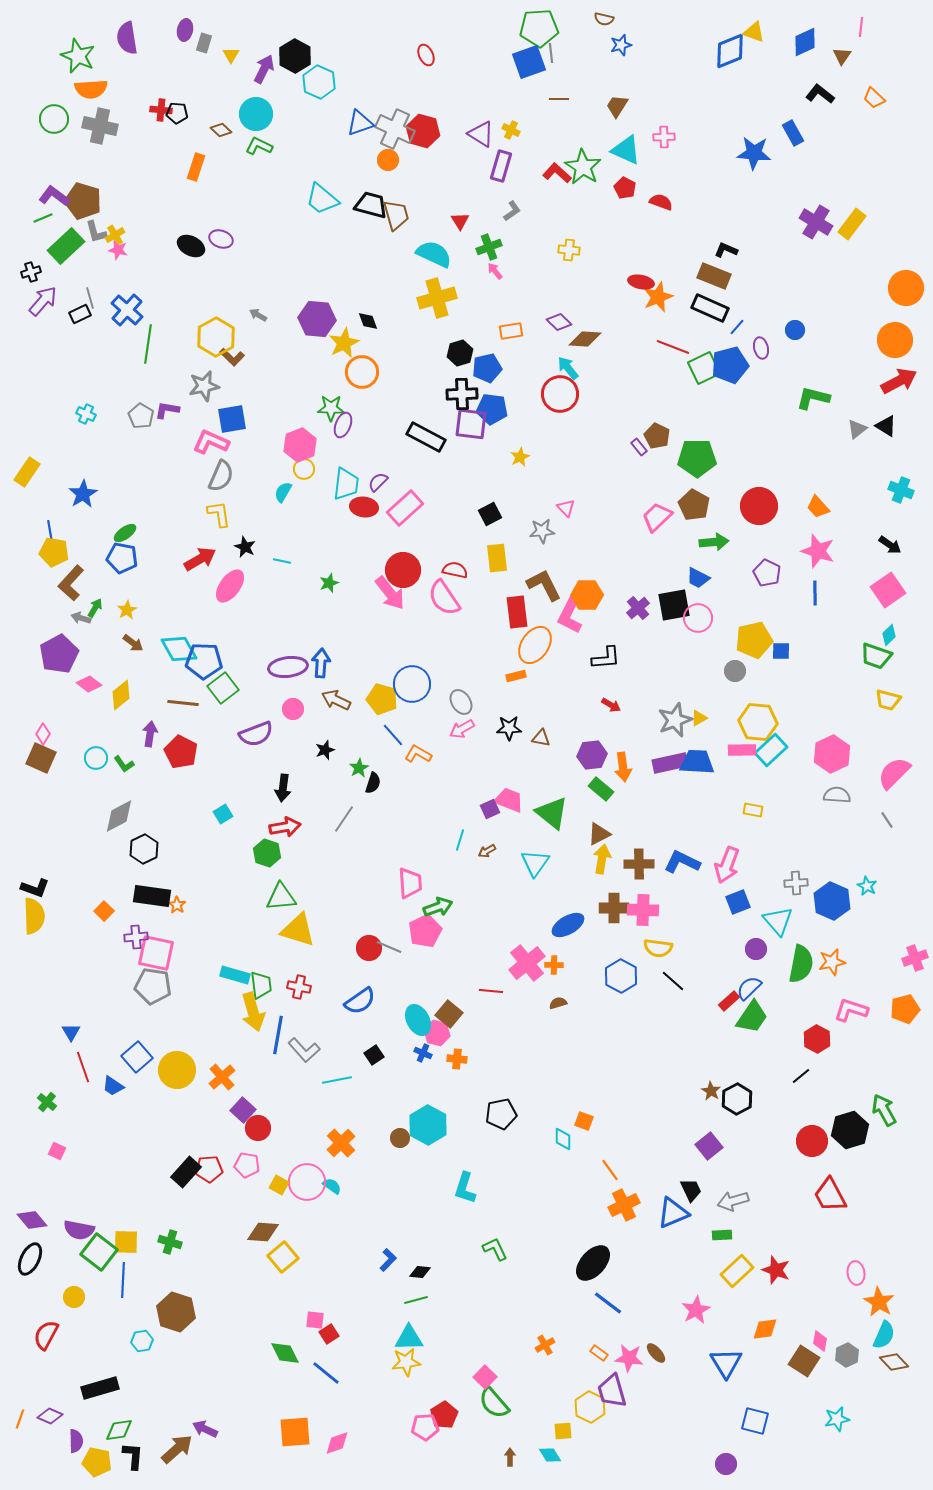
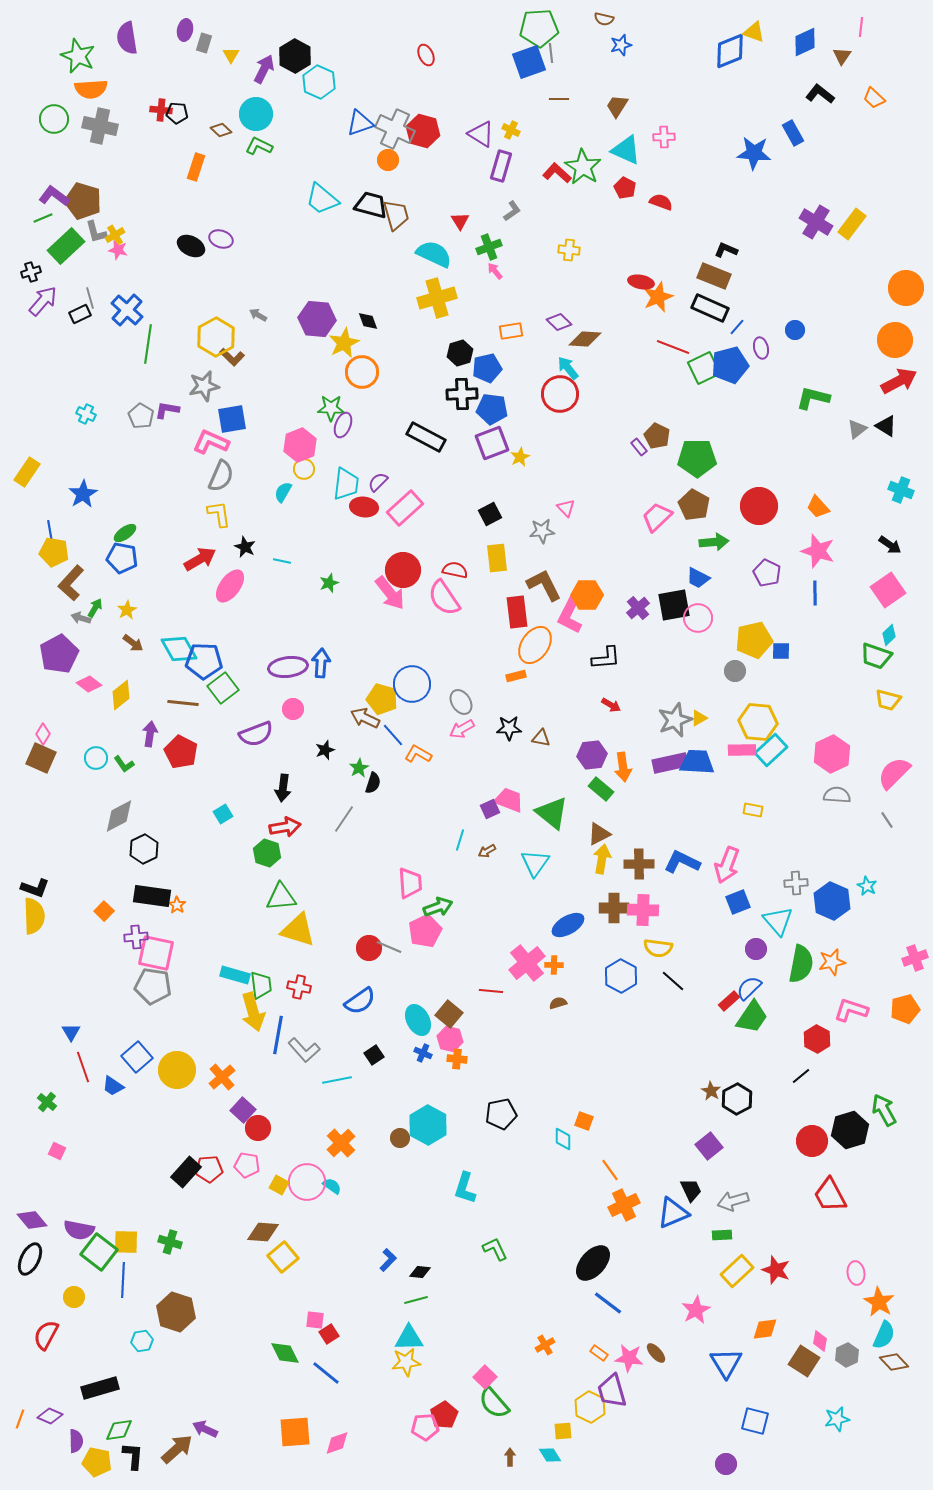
purple square at (471, 424): moved 21 px right, 19 px down; rotated 28 degrees counterclockwise
brown arrow at (336, 700): moved 29 px right, 18 px down
pink hexagon at (437, 1033): moved 13 px right, 6 px down
